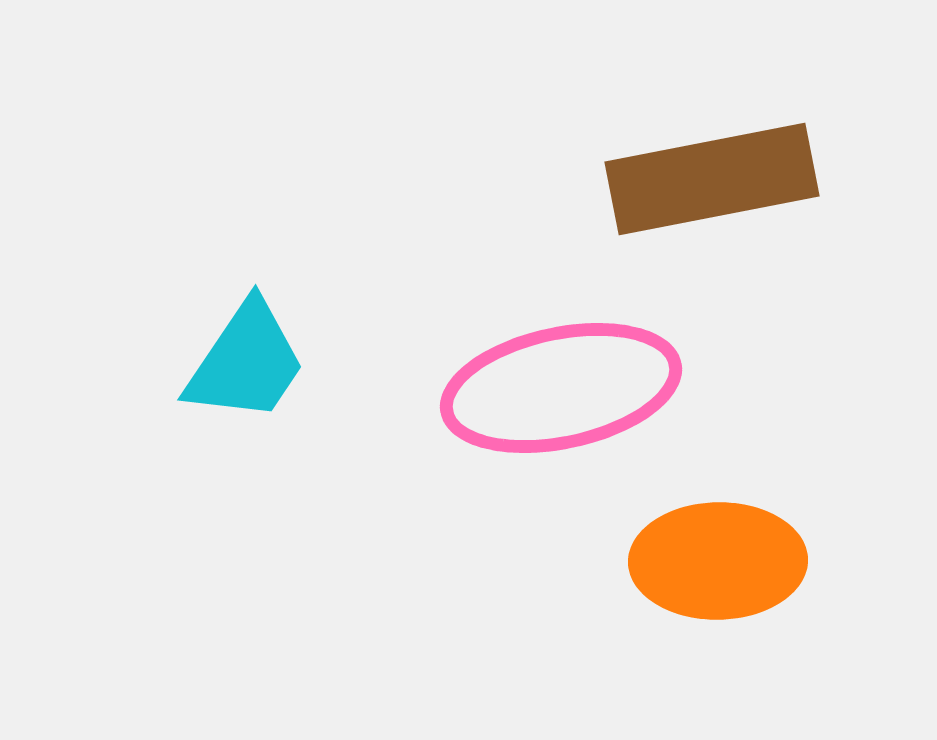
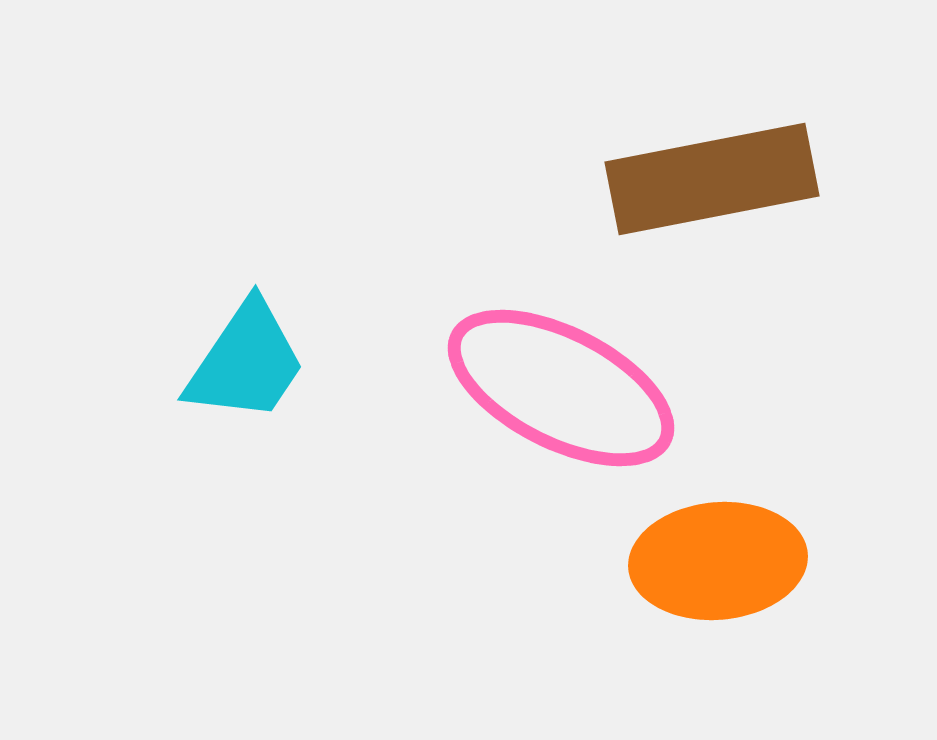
pink ellipse: rotated 39 degrees clockwise
orange ellipse: rotated 4 degrees counterclockwise
